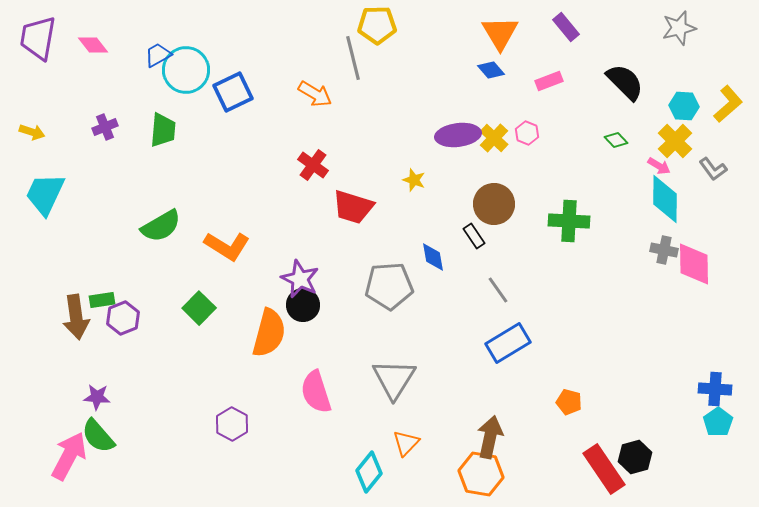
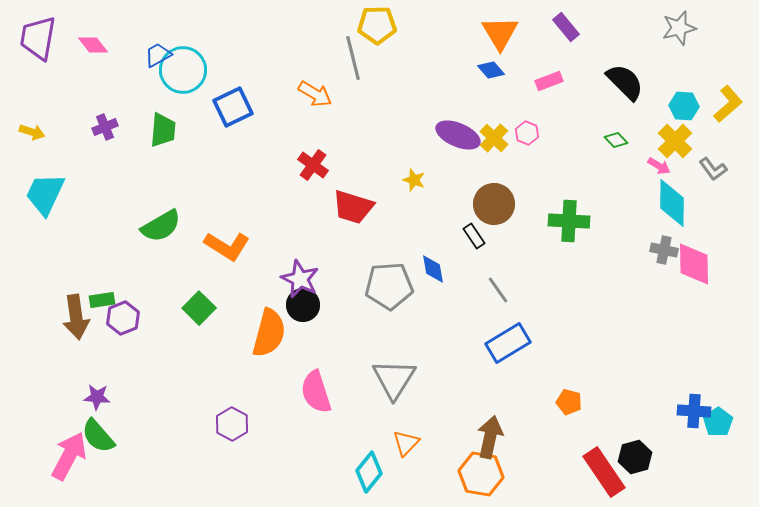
cyan circle at (186, 70): moved 3 px left
blue square at (233, 92): moved 15 px down
purple ellipse at (458, 135): rotated 30 degrees clockwise
cyan diamond at (665, 199): moved 7 px right, 4 px down
blue diamond at (433, 257): moved 12 px down
blue cross at (715, 389): moved 21 px left, 22 px down
red rectangle at (604, 469): moved 3 px down
